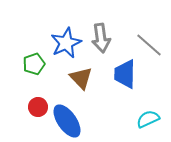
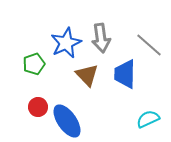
brown triangle: moved 6 px right, 3 px up
